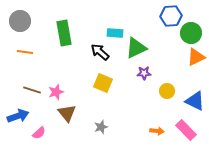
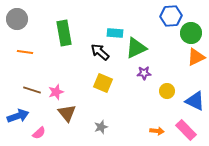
gray circle: moved 3 px left, 2 px up
